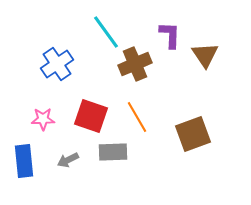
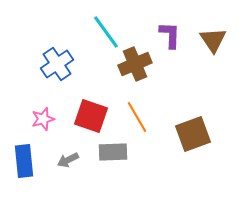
brown triangle: moved 8 px right, 15 px up
pink star: rotated 15 degrees counterclockwise
